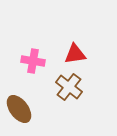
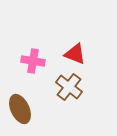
red triangle: rotated 30 degrees clockwise
brown ellipse: moved 1 px right; rotated 12 degrees clockwise
